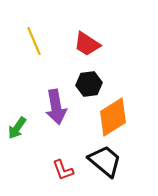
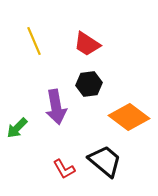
orange diamond: moved 16 px right; rotated 69 degrees clockwise
green arrow: rotated 10 degrees clockwise
red L-shape: moved 1 px right, 1 px up; rotated 10 degrees counterclockwise
